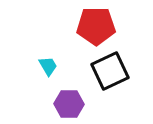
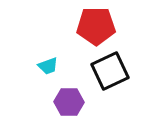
cyan trapezoid: rotated 100 degrees clockwise
purple hexagon: moved 2 px up
